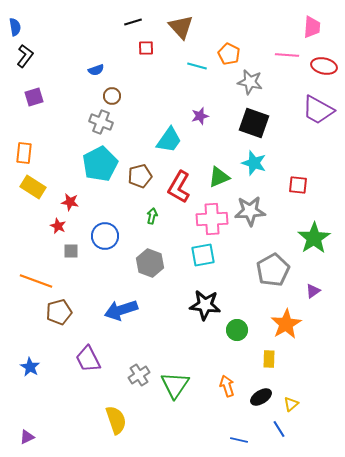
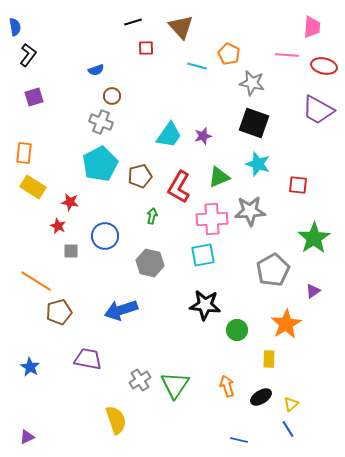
black L-shape at (25, 56): moved 3 px right, 1 px up
gray star at (250, 82): moved 2 px right, 1 px down
purple star at (200, 116): moved 3 px right, 20 px down
cyan trapezoid at (169, 140): moved 5 px up
cyan star at (254, 163): moved 4 px right, 1 px down
gray hexagon at (150, 263): rotated 8 degrees counterclockwise
orange line at (36, 281): rotated 12 degrees clockwise
purple trapezoid at (88, 359): rotated 128 degrees clockwise
gray cross at (139, 375): moved 1 px right, 5 px down
blue line at (279, 429): moved 9 px right
